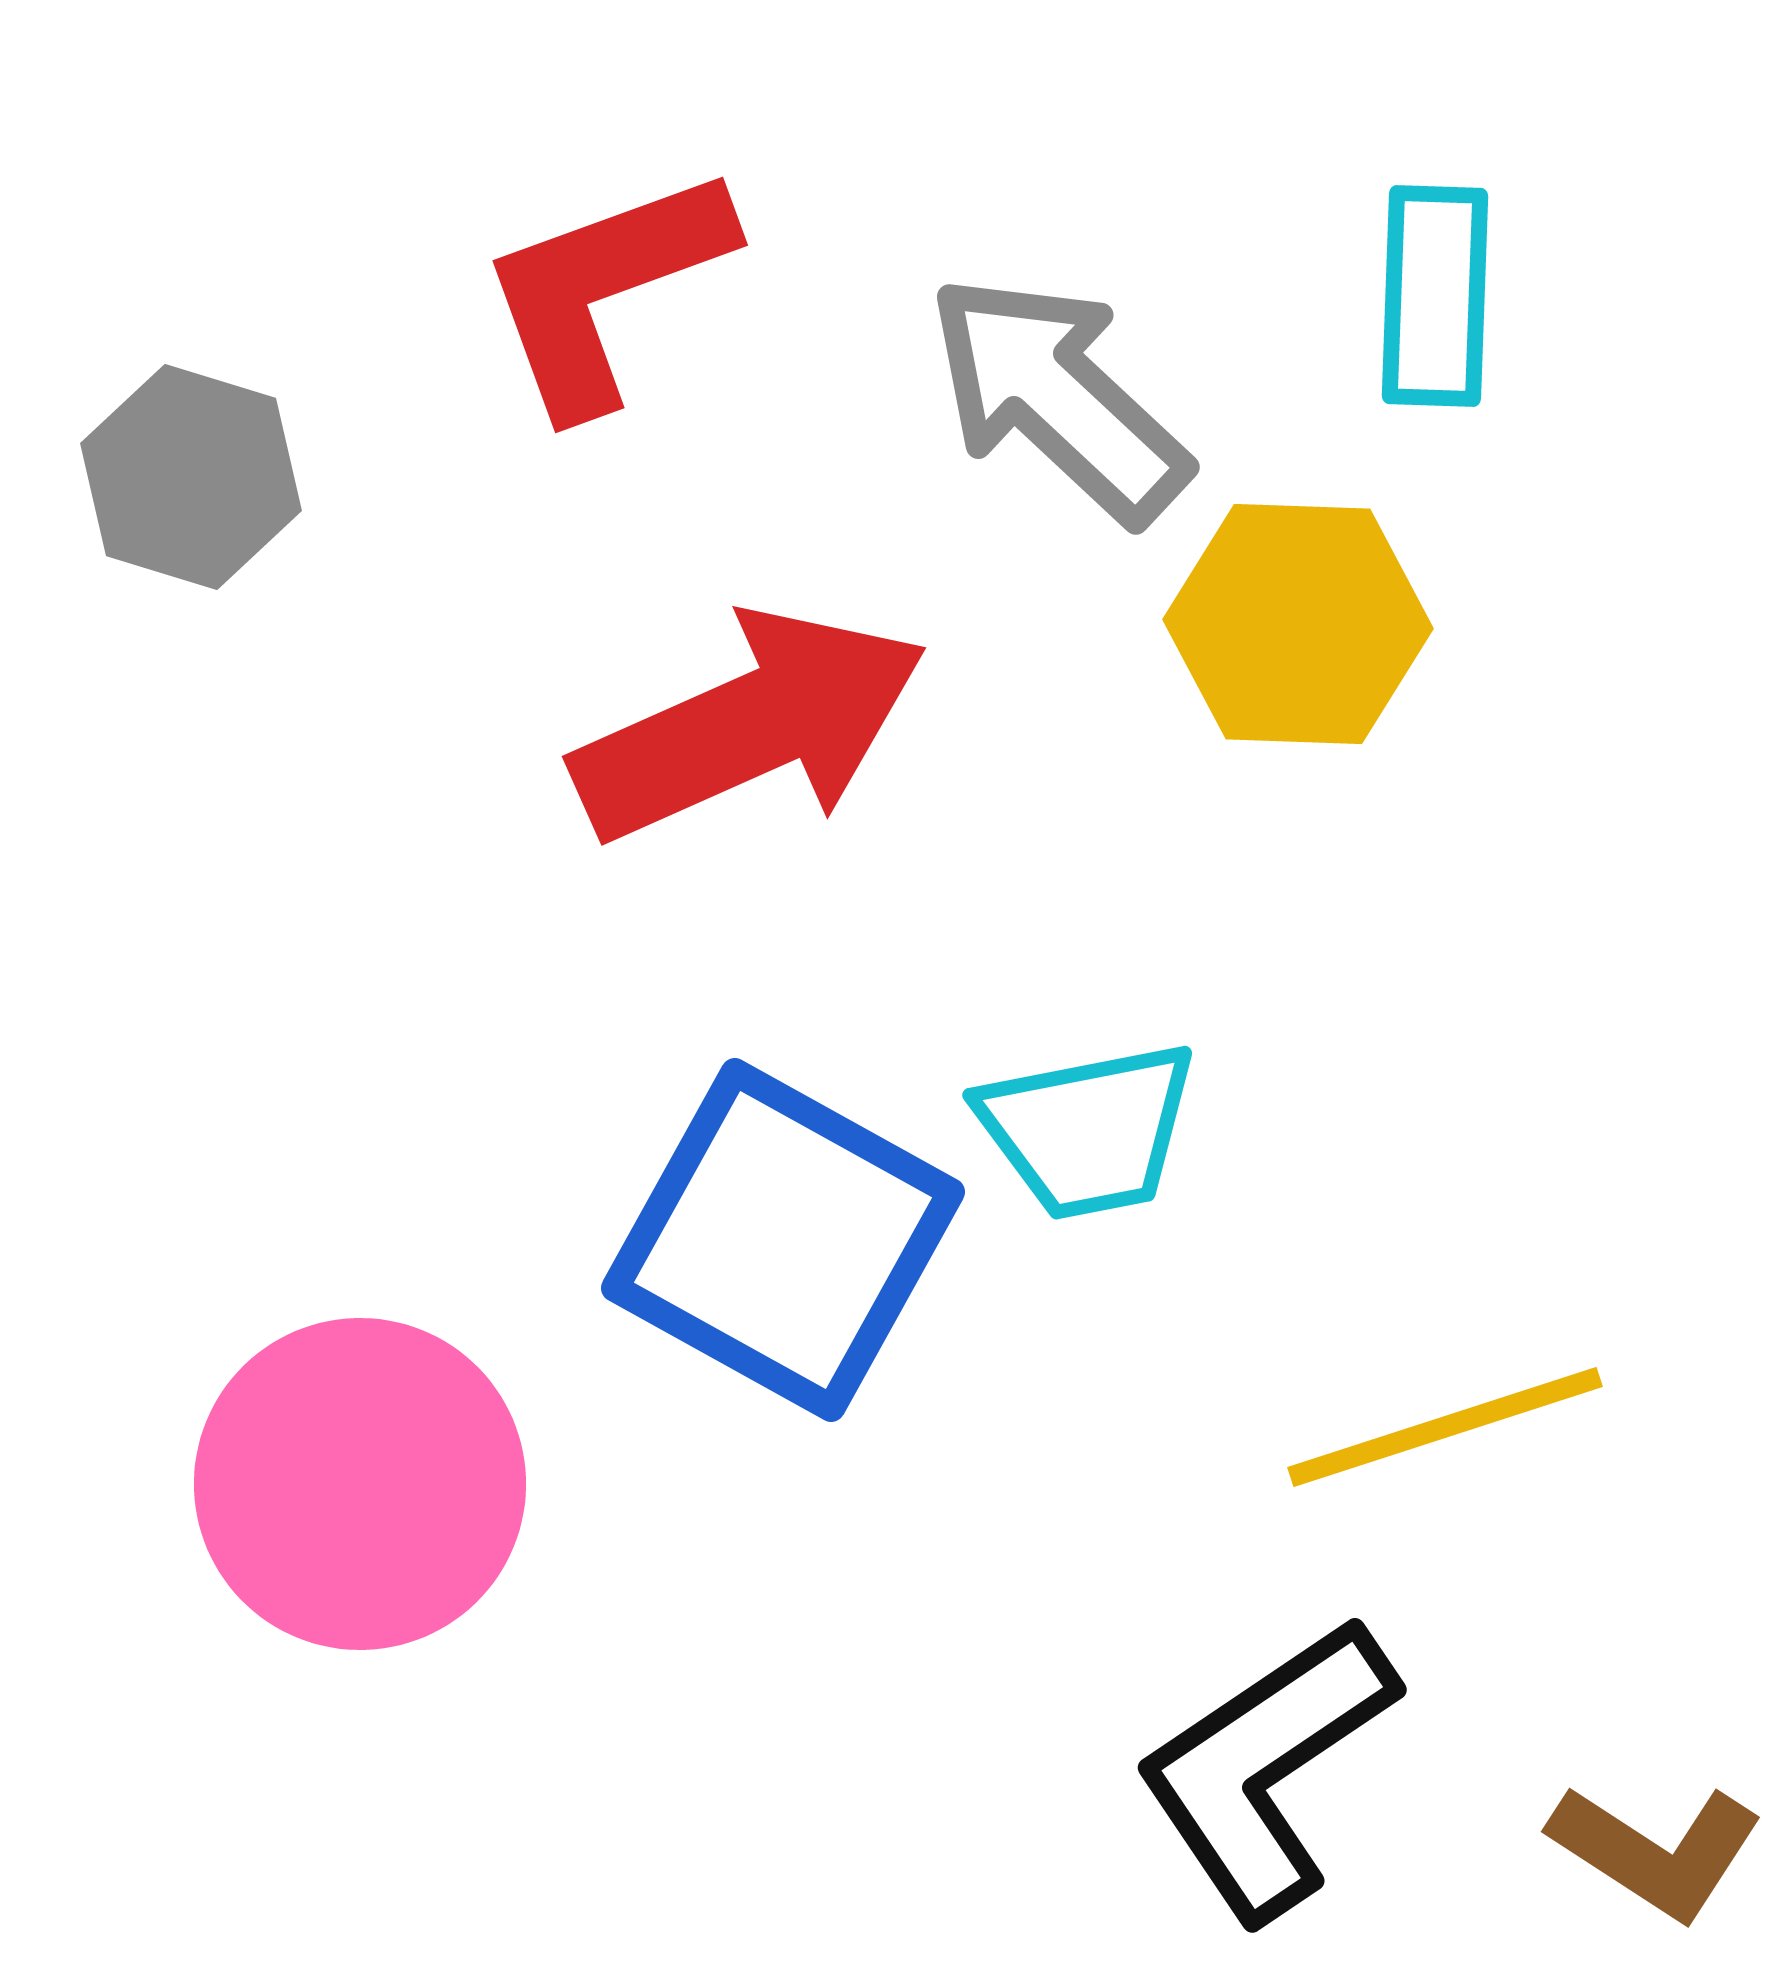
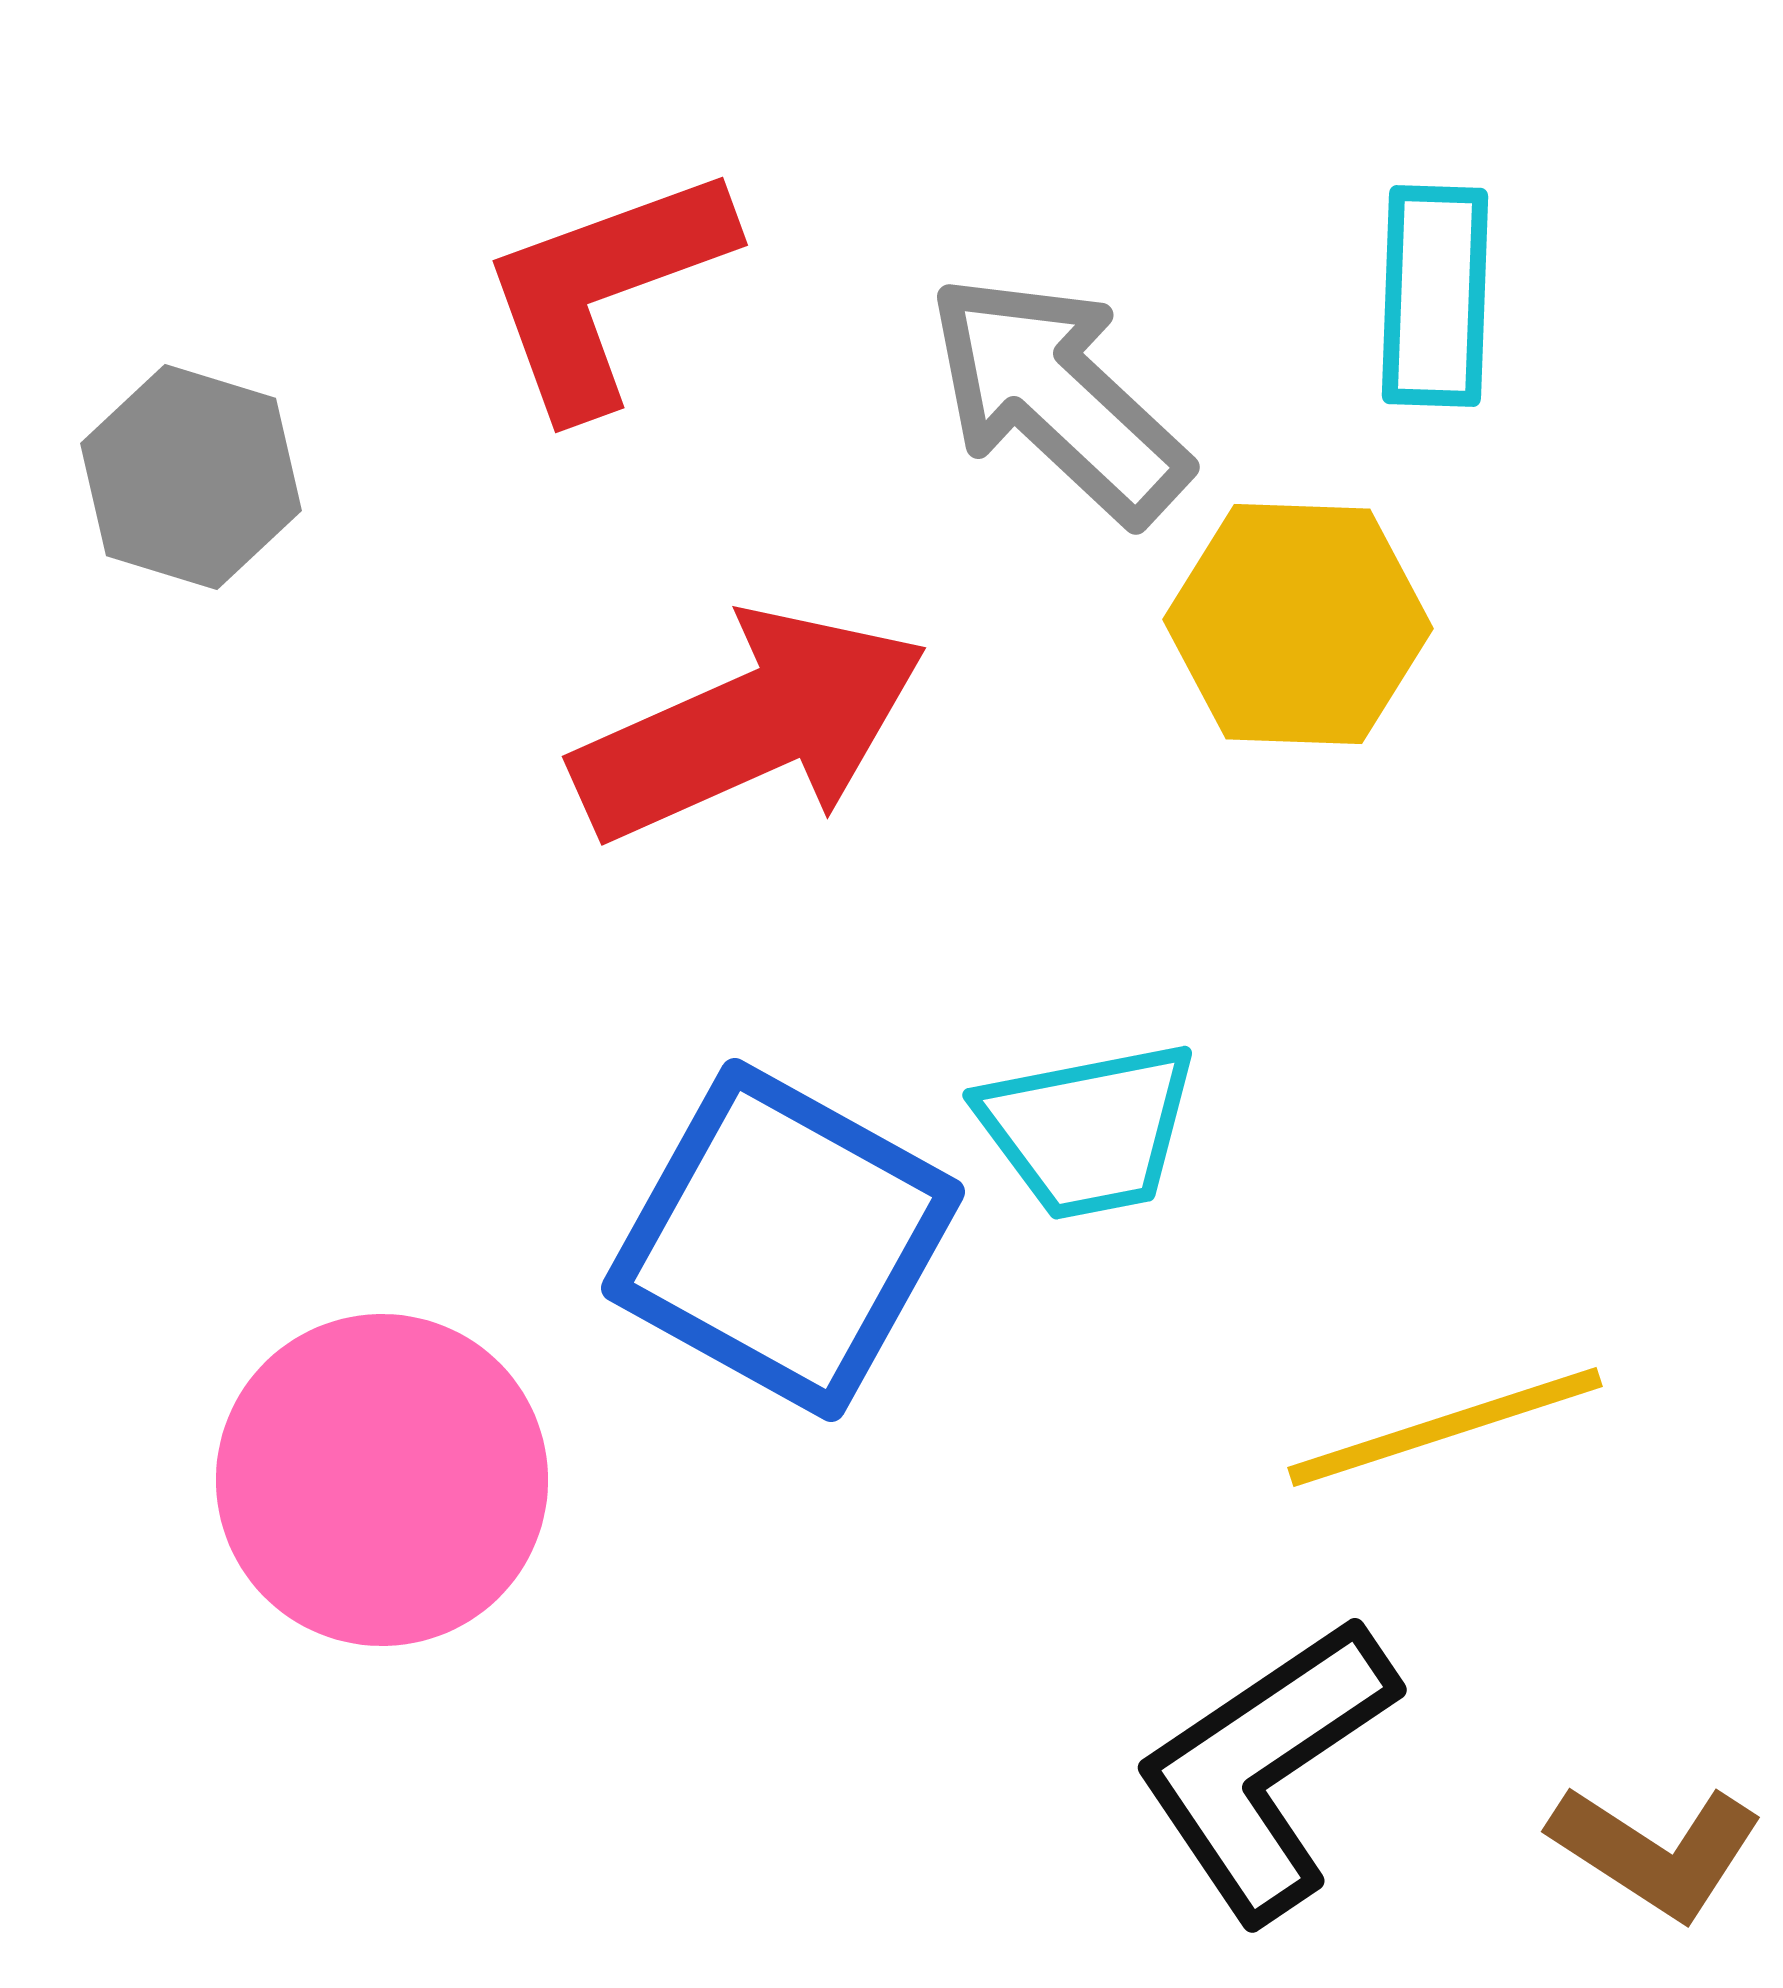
pink circle: moved 22 px right, 4 px up
